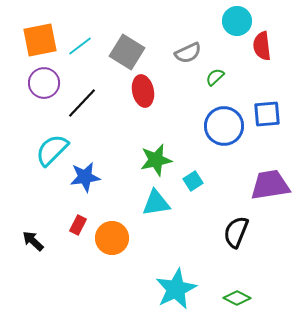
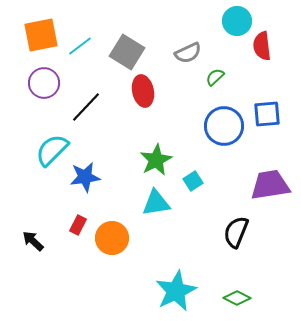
orange square: moved 1 px right, 5 px up
black line: moved 4 px right, 4 px down
green star: rotated 16 degrees counterclockwise
cyan star: moved 2 px down
